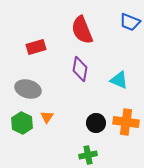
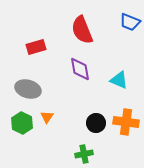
purple diamond: rotated 20 degrees counterclockwise
green cross: moved 4 px left, 1 px up
